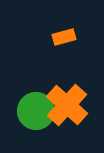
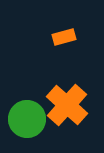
green circle: moved 9 px left, 8 px down
